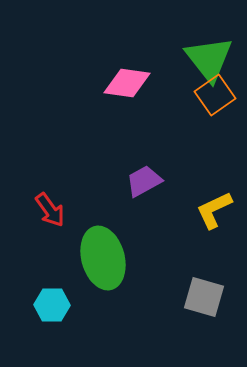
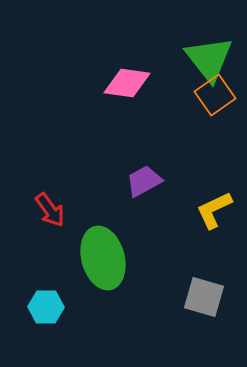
cyan hexagon: moved 6 px left, 2 px down
